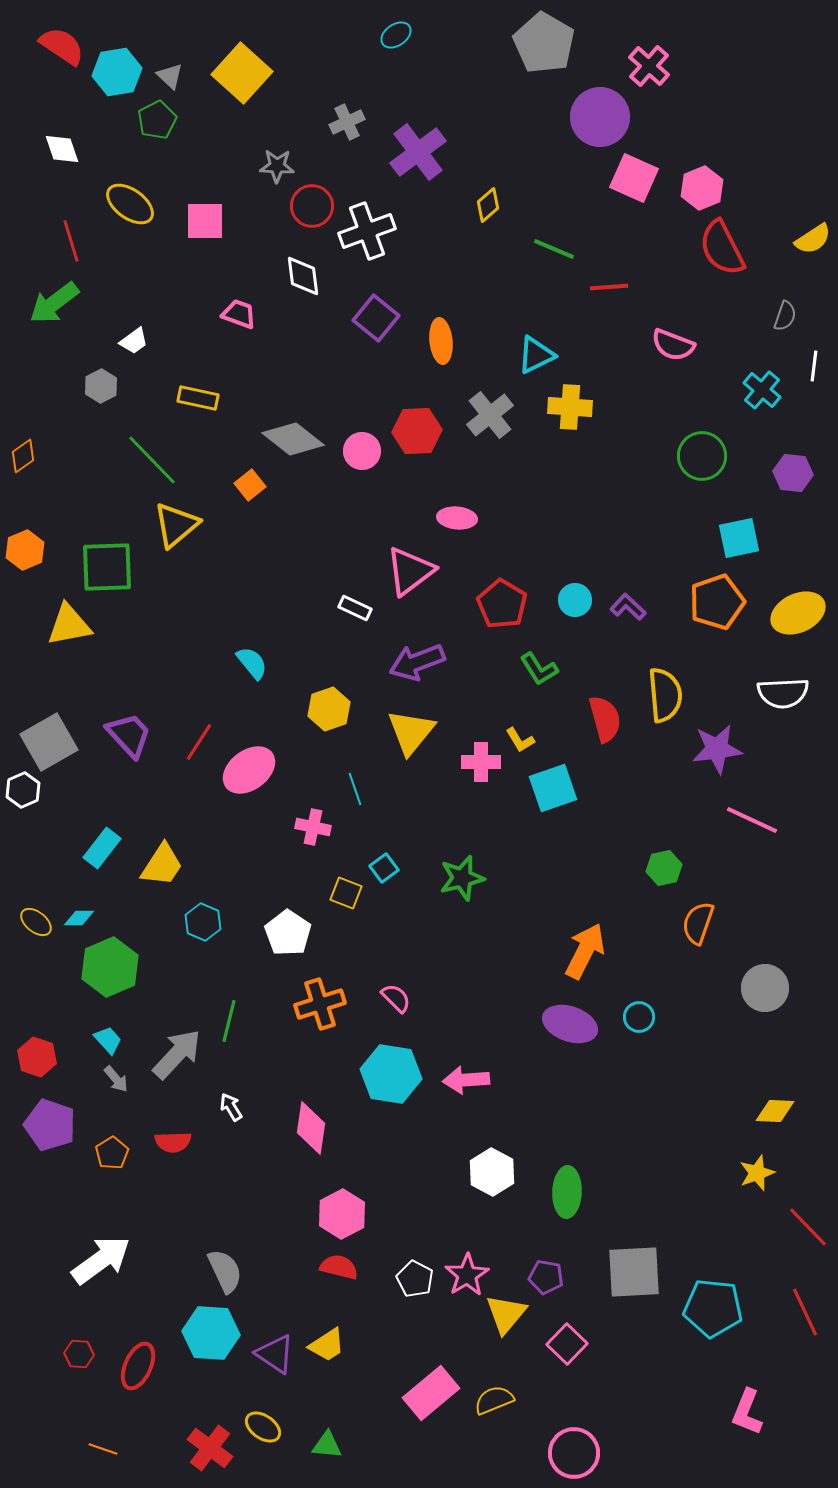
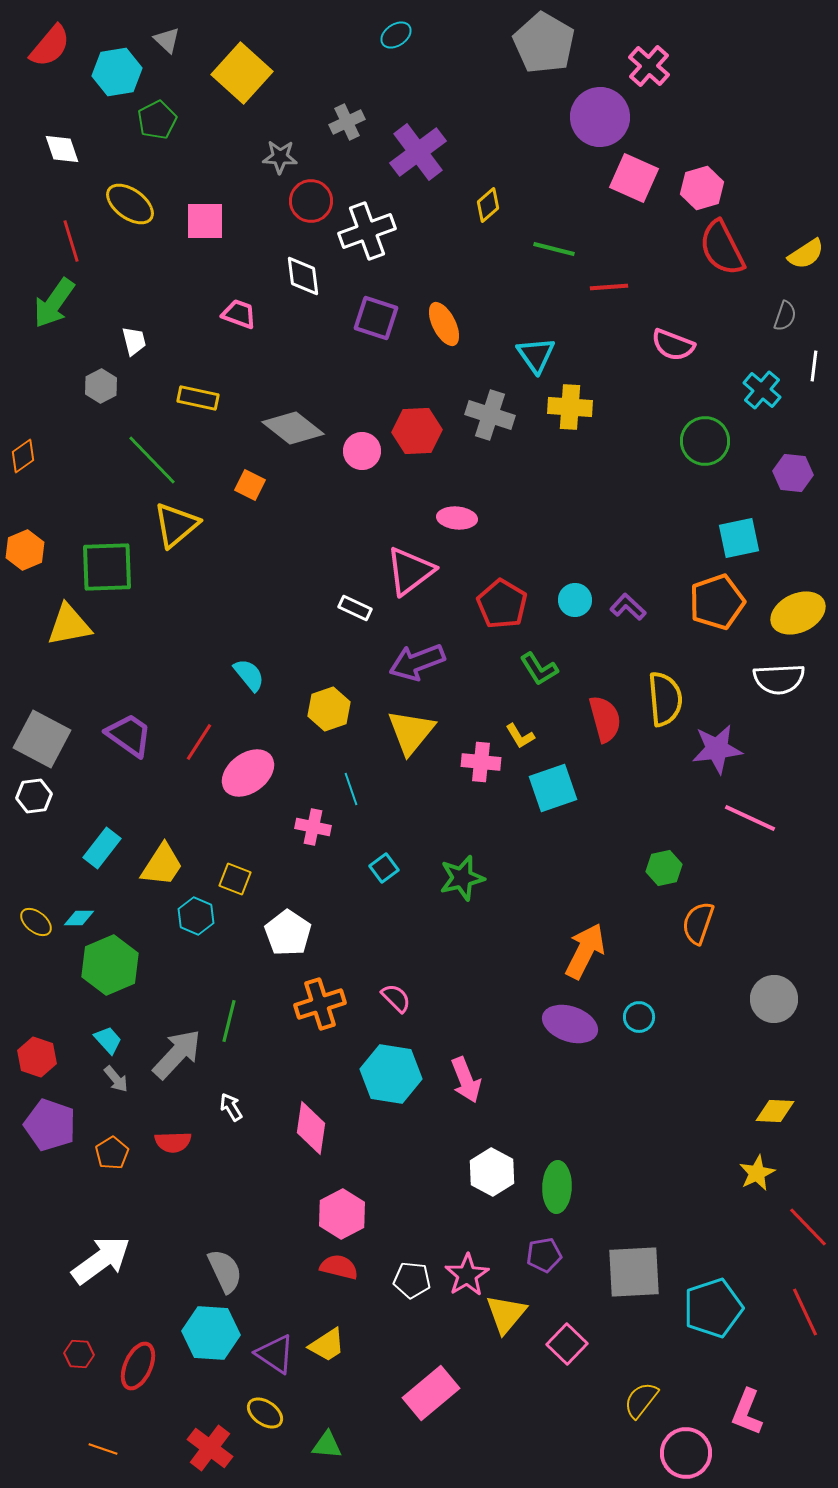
red semicircle at (62, 46): moved 12 px left; rotated 96 degrees clockwise
gray triangle at (170, 76): moved 3 px left, 36 px up
gray star at (277, 166): moved 3 px right, 9 px up
pink hexagon at (702, 188): rotated 6 degrees clockwise
red circle at (312, 206): moved 1 px left, 5 px up
yellow semicircle at (813, 239): moved 7 px left, 15 px down
green line at (554, 249): rotated 9 degrees counterclockwise
green arrow at (54, 303): rotated 18 degrees counterclockwise
purple square at (376, 318): rotated 21 degrees counterclockwise
white trapezoid at (134, 341): rotated 68 degrees counterclockwise
orange ellipse at (441, 341): moved 3 px right, 17 px up; rotated 21 degrees counterclockwise
cyan triangle at (536, 355): rotated 39 degrees counterclockwise
gray cross at (490, 415): rotated 33 degrees counterclockwise
gray diamond at (293, 439): moved 11 px up
green circle at (702, 456): moved 3 px right, 15 px up
orange square at (250, 485): rotated 24 degrees counterclockwise
cyan semicircle at (252, 663): moved 3 px left, 12 px down
white semicircle at (783, 693): moved 4 px left, 14 px up
yellow semicircle at (665, 695): moved 4 px down
purple trapezoid at (129, 735): rotated 12 degrees counterclockwise
yellow L-shape at (520, 740): moved 4 px up
gray square at (49, 742): moved 7 px left, 3 px up; rotated 32 degrees counterclockwise
pink cross at (481, 762): rotated 6 degrees clockwise
pink ellipse at (249, 770): moved 1 px left, 3 px down
cyan line at (355, 789): moved 4 px left
white hexagon at (23, 790): moved 11 px right, 6 px down; rotated 16 degrees clockwise
pink line at (752, 820): moved 2 px left, 2 px up
yellow square at (346, 893): moved 111 px left, 14 px up
cyan hexagon at (203, 922): moved 7 px left, 6 px up
green hexagon at (110, 967): moved 2 px up
gray circle at (765, 988): moved 9 px right, 11 px down
pink arrow at (466, 1080): rotated 108 degrees counterclockwise
yellow star at (757, 1173): rotated 6 degrees counterclockwise
green ellipse at (567, 1192): moved 10 px left, 5 px up
purple pentagon at (546, 1277): moved 2 px left, 22 px up; rotated 20 degrees counterclockwise
white pentagon at (415, 1279): moved 3 px left, 1 px down; rotated 21 degrees counterclockwise
cyan pentagon at (713, 1308): rotated 24 degrees counterclockwise
yellow semicircle at (494, 1400): moved 147 px right; rotated 30 degrees counterclockwise
yellow ellipse at (263, 1427): moved 2 px right, 14 px up
pink circle at (574, 1453): moved 112 px right
